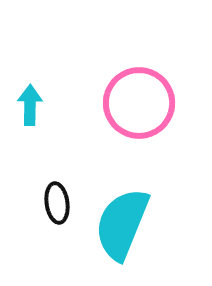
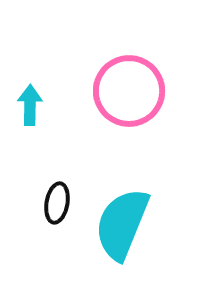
pink circle: moved 10 px left, 12 px up
black ellipse: rotated 18 degrees clockwise
